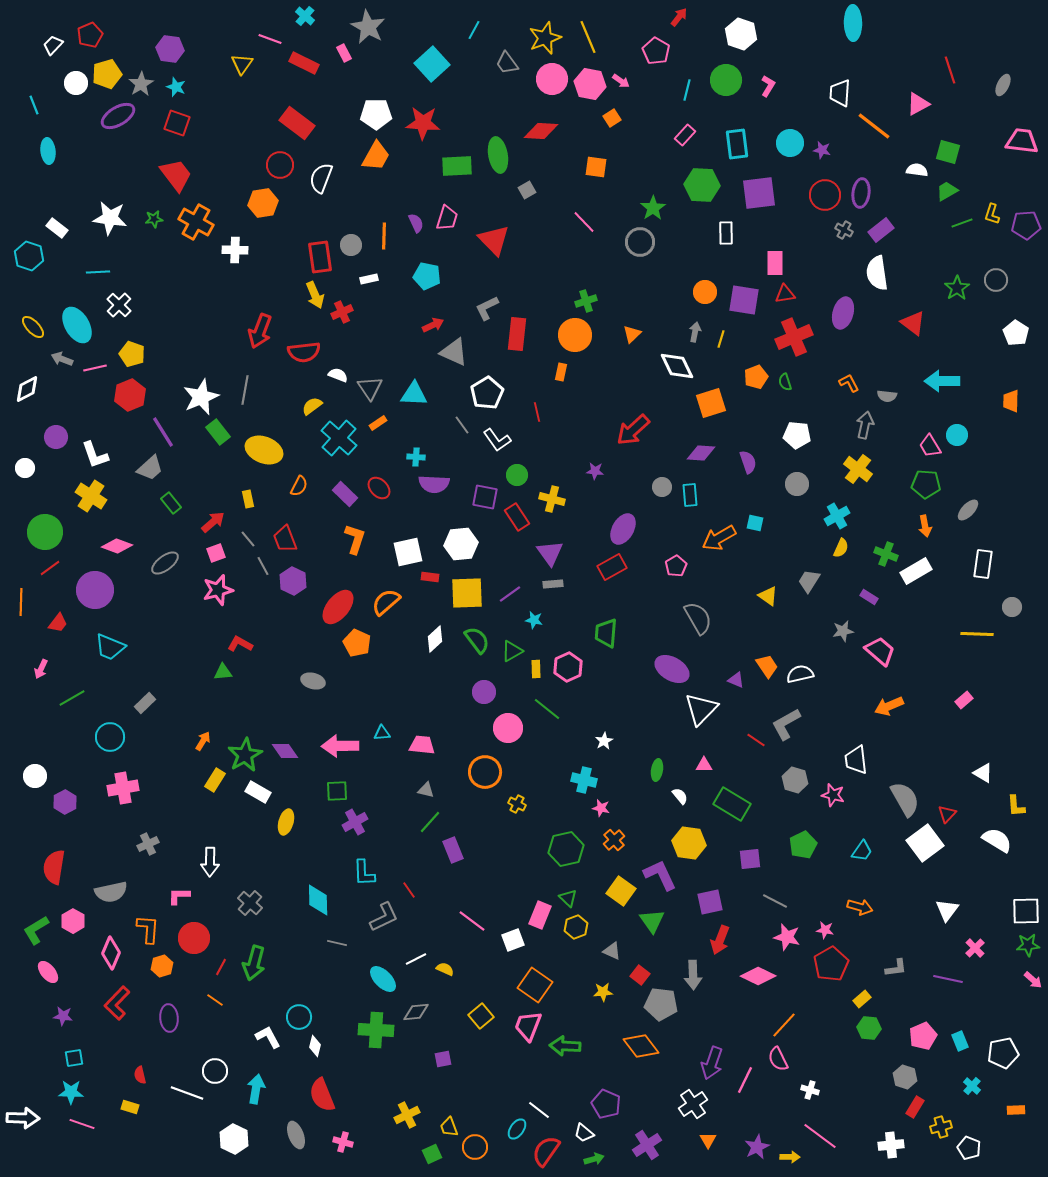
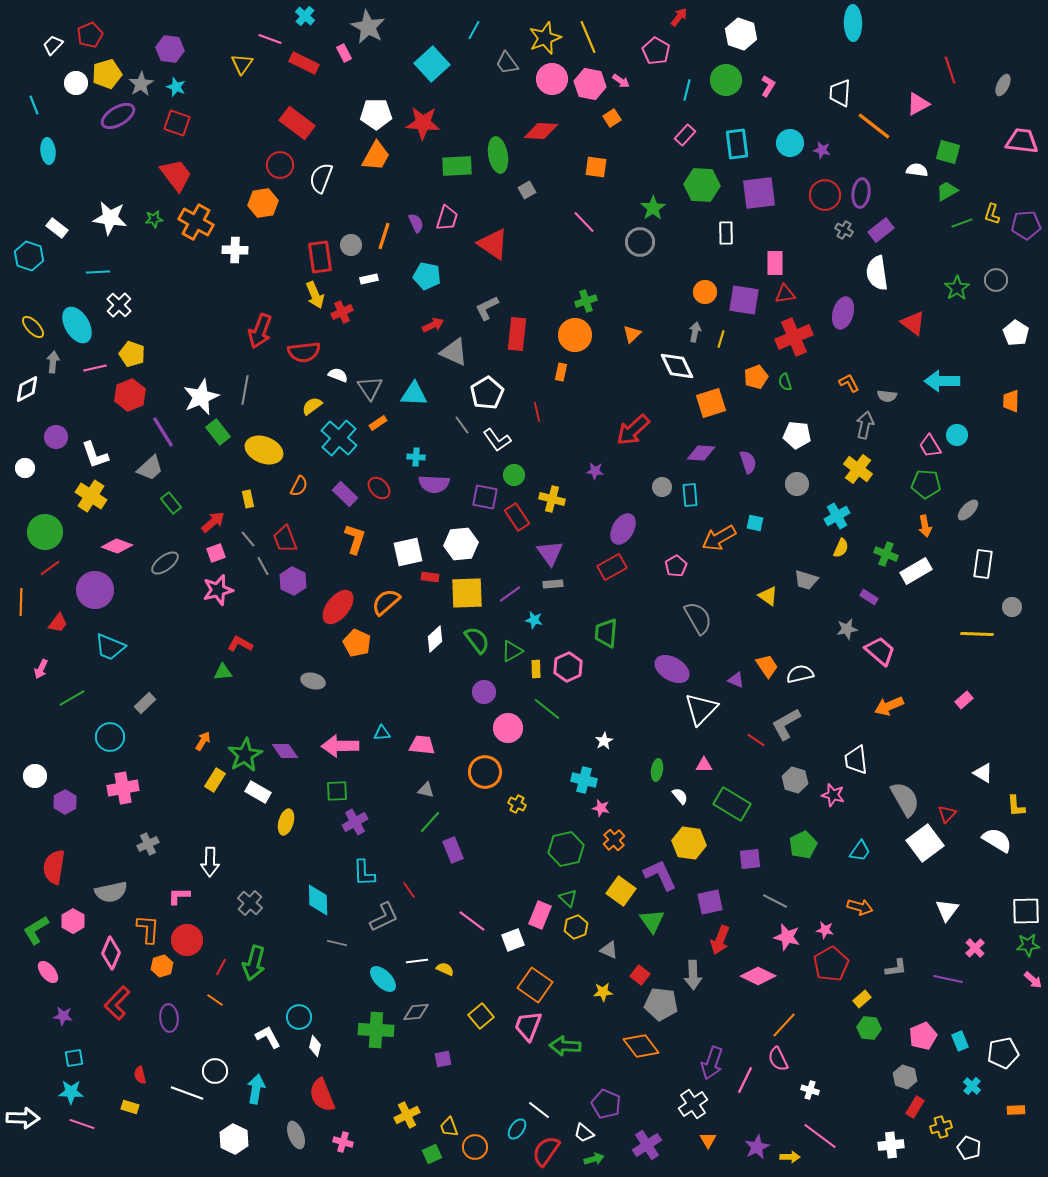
orange line at (384, 236): rotated 16 degrees clockwise
red triangle at (494, 240): moved 1 px left, 4 px down; rotated 12 degrees counterclockwise
gray arrow at (62, 359): moved 9 px left, 3 px down; rotated 75 degrees clockwise
green circle at (517, 475): moved 3 px left
gray trapezoid at (809, 581): moved 3 px left, 1 px up; rotated 105 degrees counterclockwise
gray star at (843, 631): moved 4 px right, 2 px up
cyan trapezoid at (862, 851): moved 2 px left
red circle at (194, 938): moved 7 px left, 2 px down
gray triangle at (612, 951): moved 3 px left, 1 px up
white line at (416, 959): moved 1 px right, 2 px down; rotated 20 degrees clockwise
